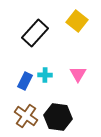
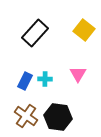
yellow square: moved 7 px right, 9 px down
cyan cross: moved 4 px down
